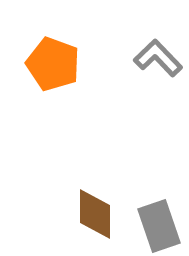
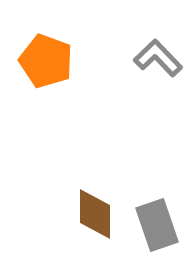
orange pentagon: moved 7 px left, 3 px up
gray rectangle: moved 2 px left, 1 px up
